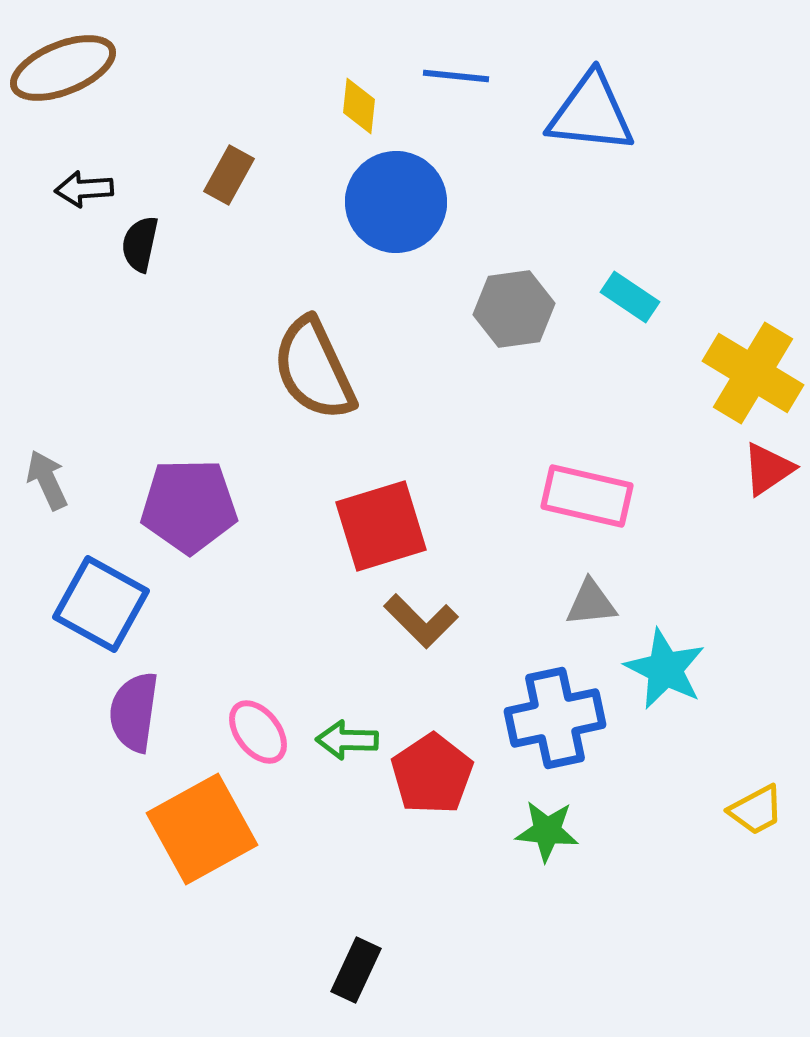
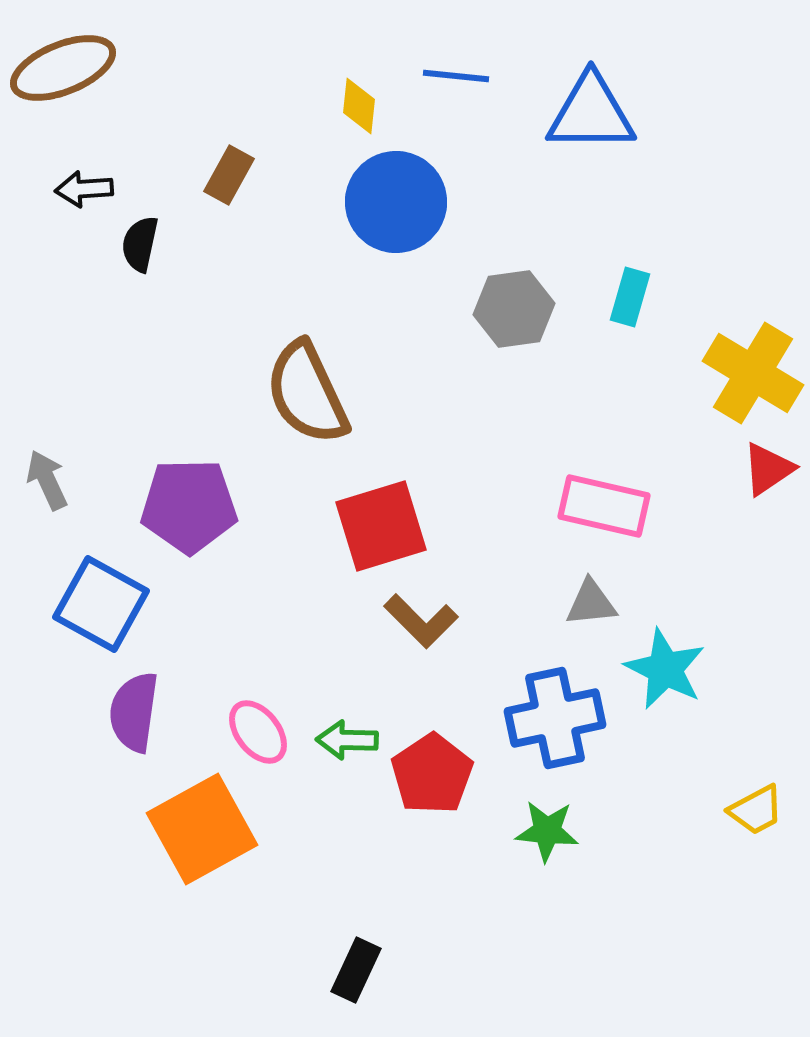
blue triangle: rotated 6 degrees counterclockwise
cyan rectangle: rotated 72 degrees clockwise
brown semicircle: moved 7 px left, 24 px down
pink rectangle: moved 17 px right, 10 px down
